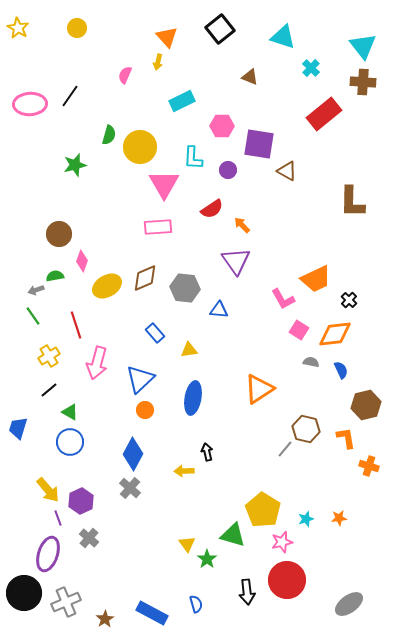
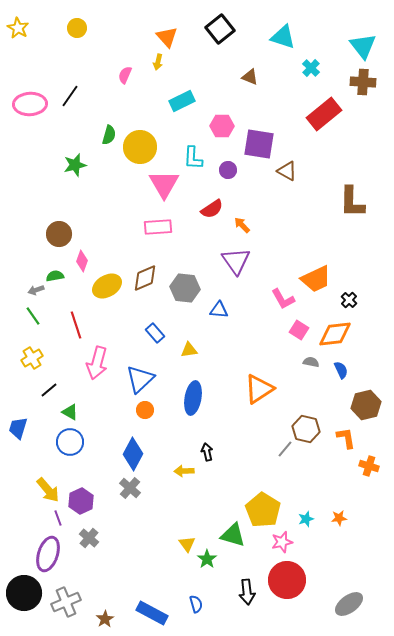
yellow cross at (49, 356): moved 17 px left, 2 px down
